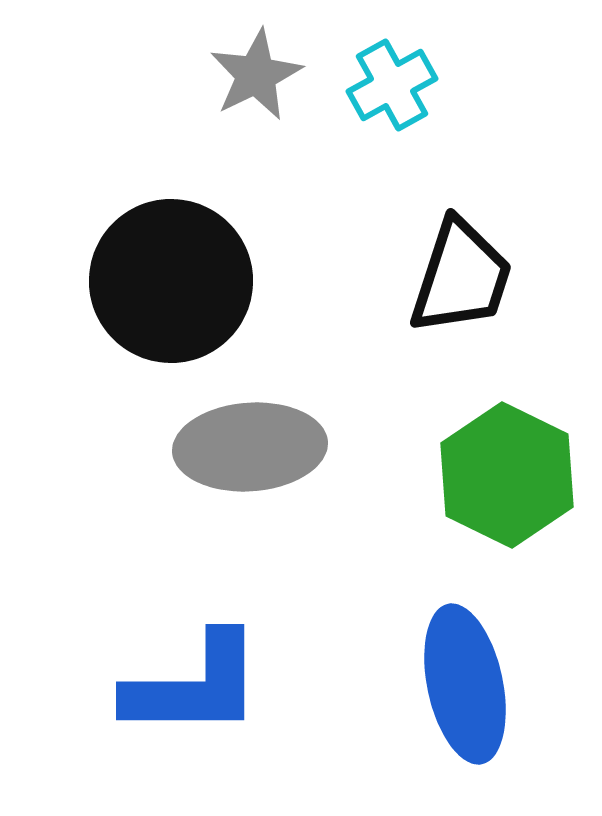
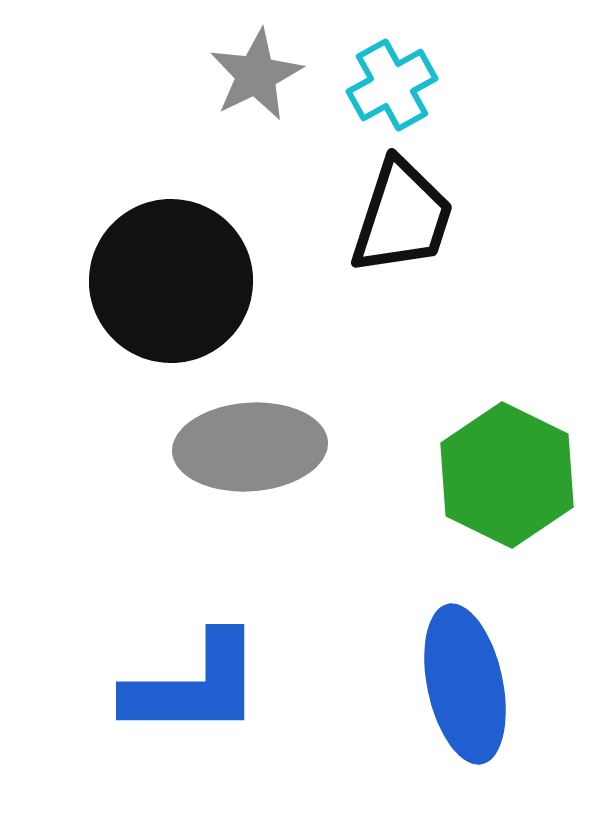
black trapezoid: moved 59 px left, 60 px up
